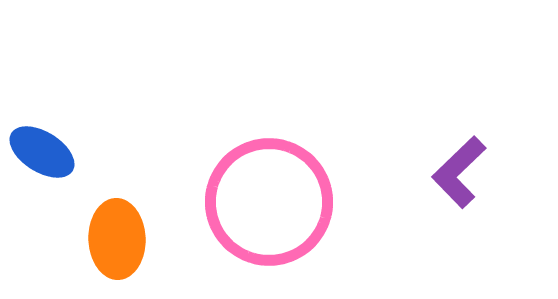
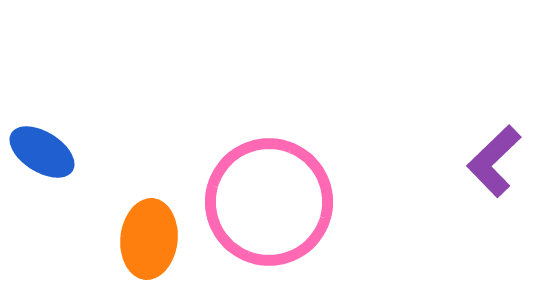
purple L-shape: moved 35 px right, 11 px up
orange ellipse: moved 32 px right; rotated 8 degrees clockwise
